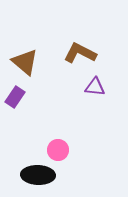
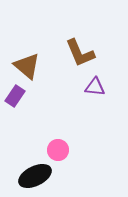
brown L-shape: rotated 140 degrees counterclockwise
brown triangle: moved 2 px right, 4 px down
purple rectangle: moved 1 px up
black ellipse: moved 3 px left, 1 px down; rotated 28 degrees counterclockwise
